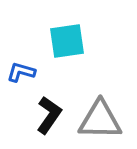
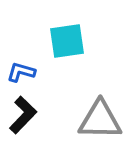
black L-shape: moved 26 px left; rotated 9 degrees clockwise
